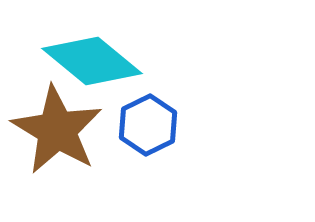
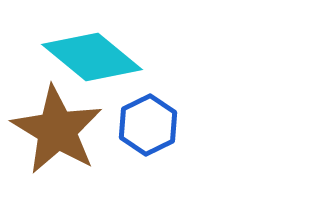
cyan diamond: moved 4 px up
